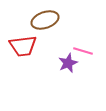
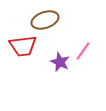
pink line: rotated 72 degrees counterclockwise
purple star: moved 8 px left, 1 px up; rotated 24 degrees counterclockwise
